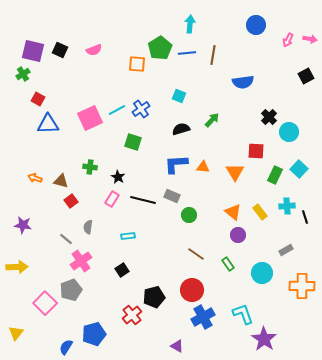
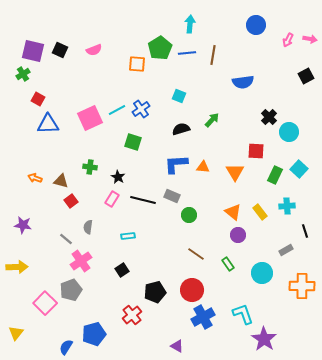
black line at (305, 217): moved 14 px down
black pentagon at (154, 297): moved 1 px right, 5 px up
